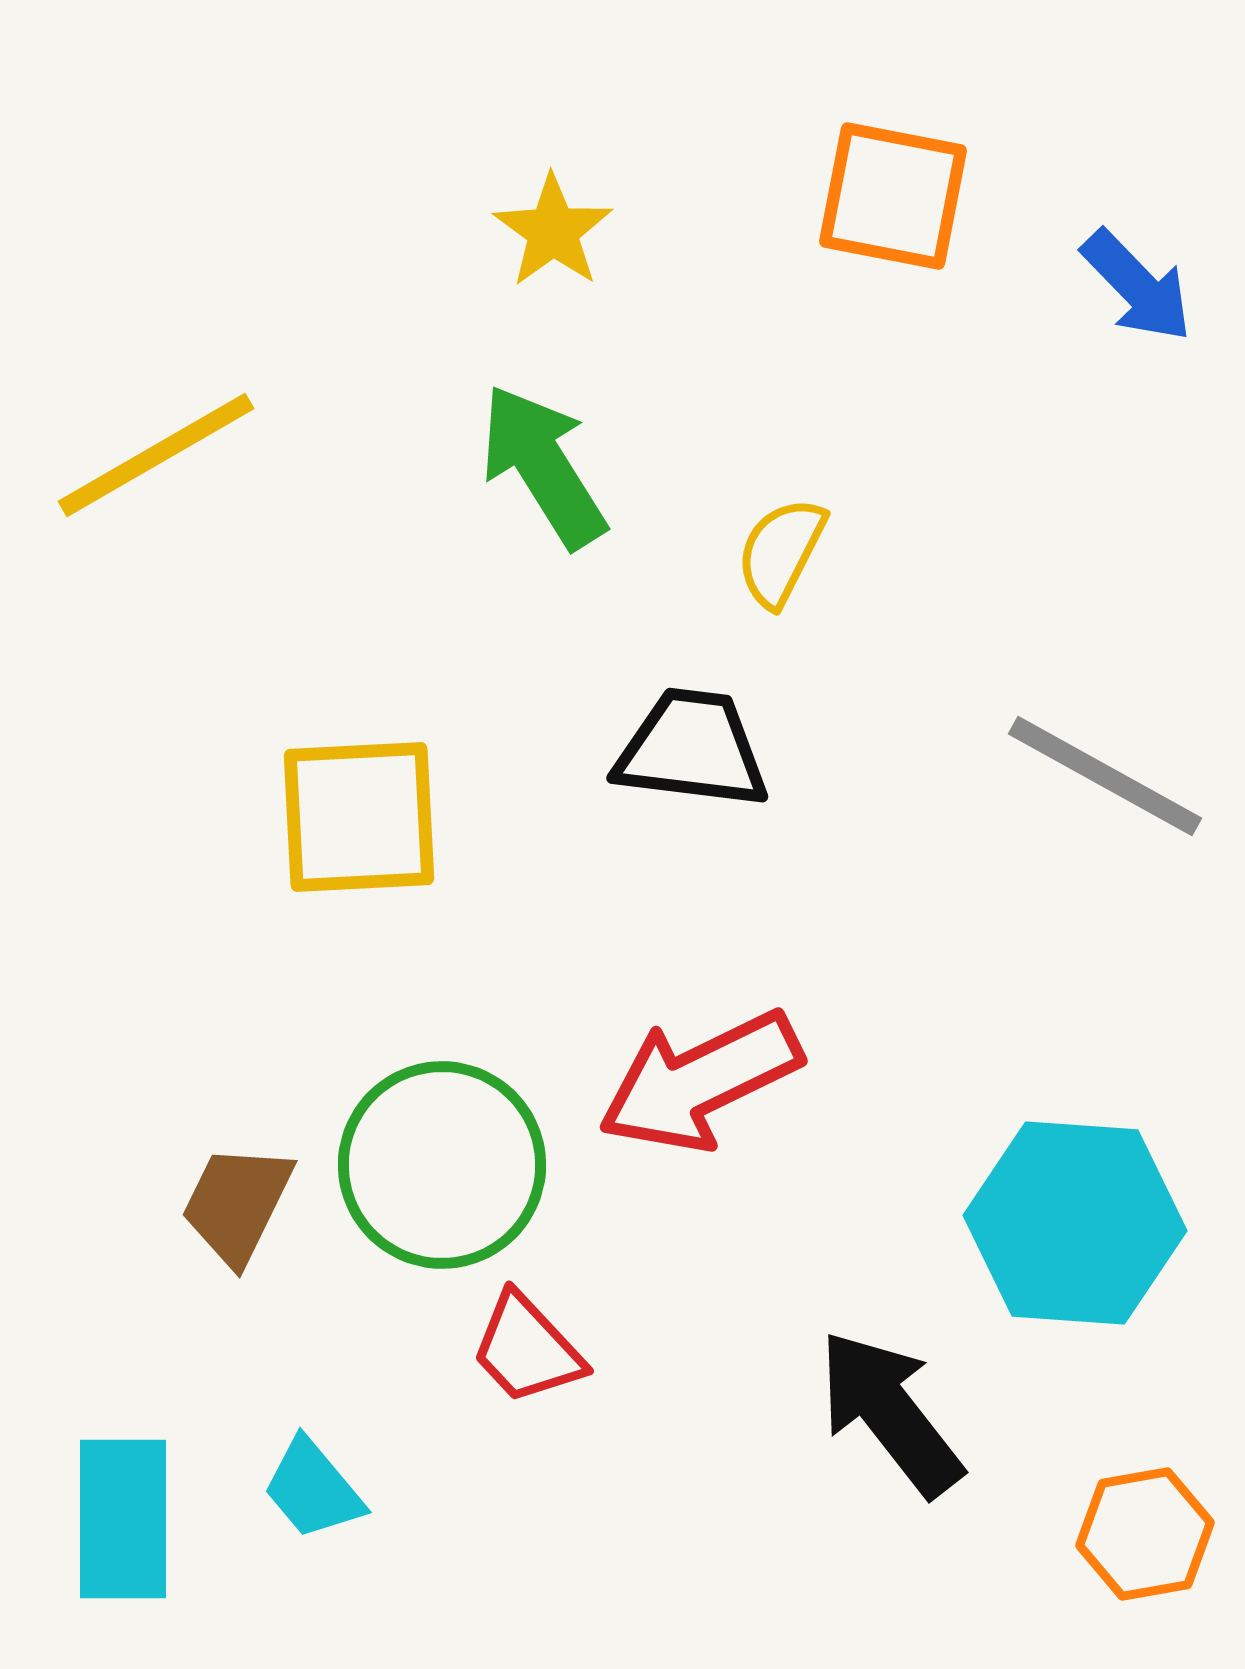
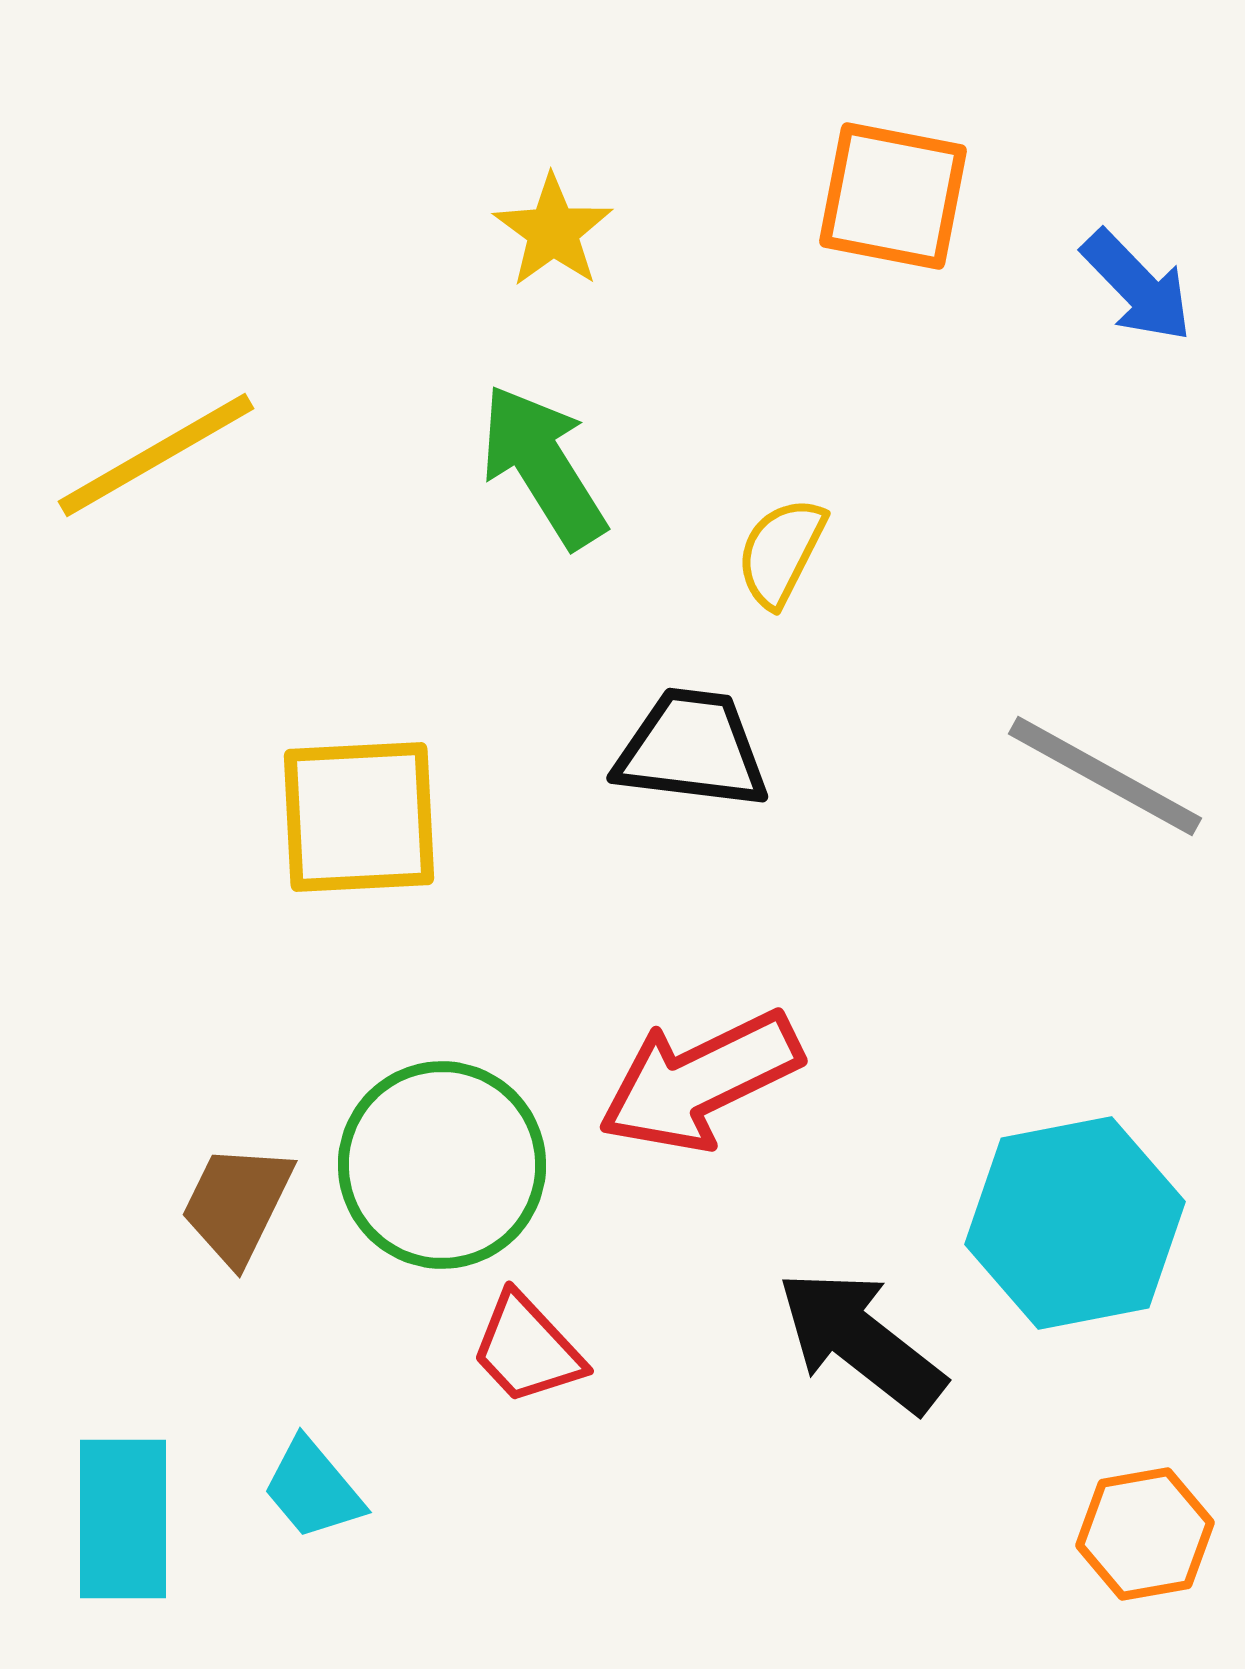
cyan hexagon: rotated 15 degrees counterclockwise
black arrow: moved 29 px left, 72 px up; rotated 14 degrees counterclockwise
